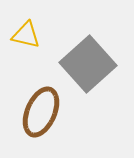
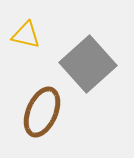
brown ellipse: moved 1 px right
